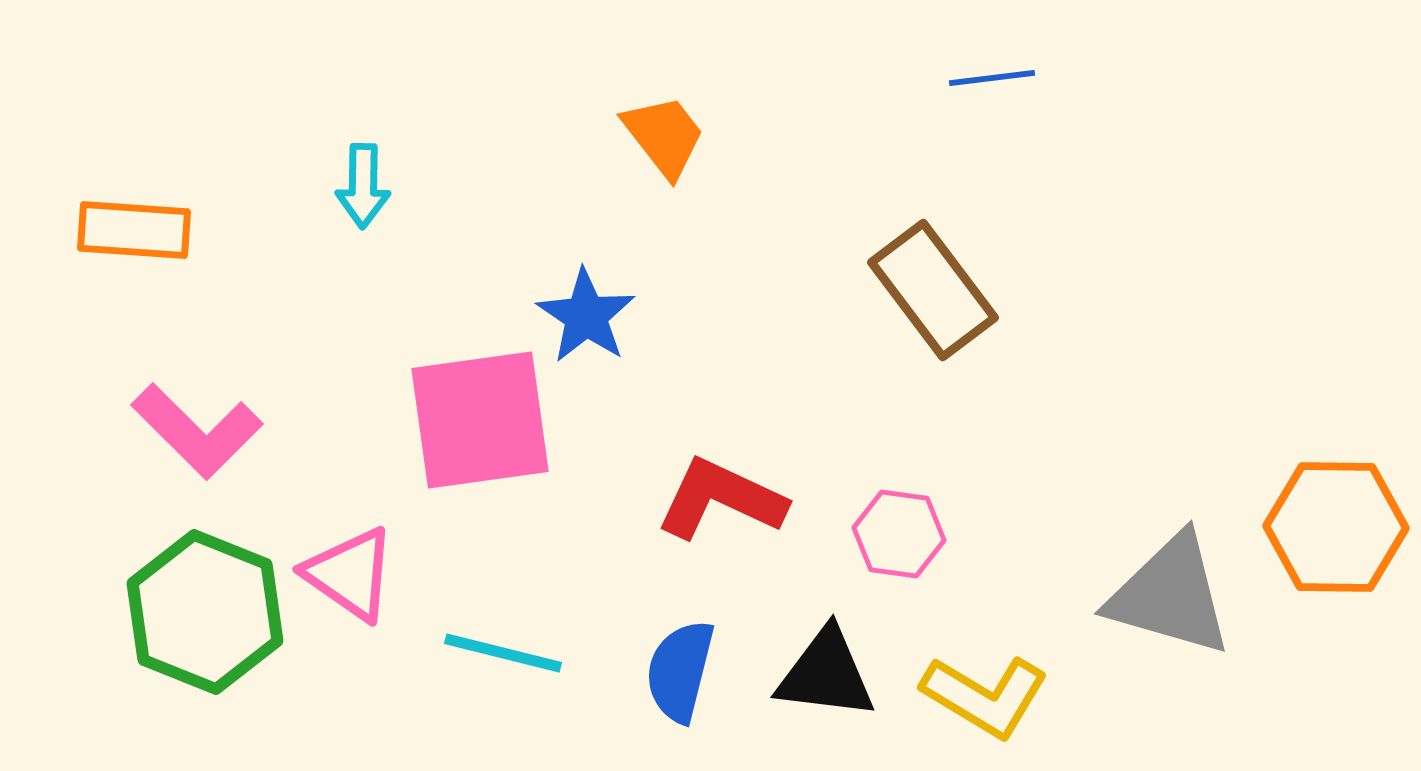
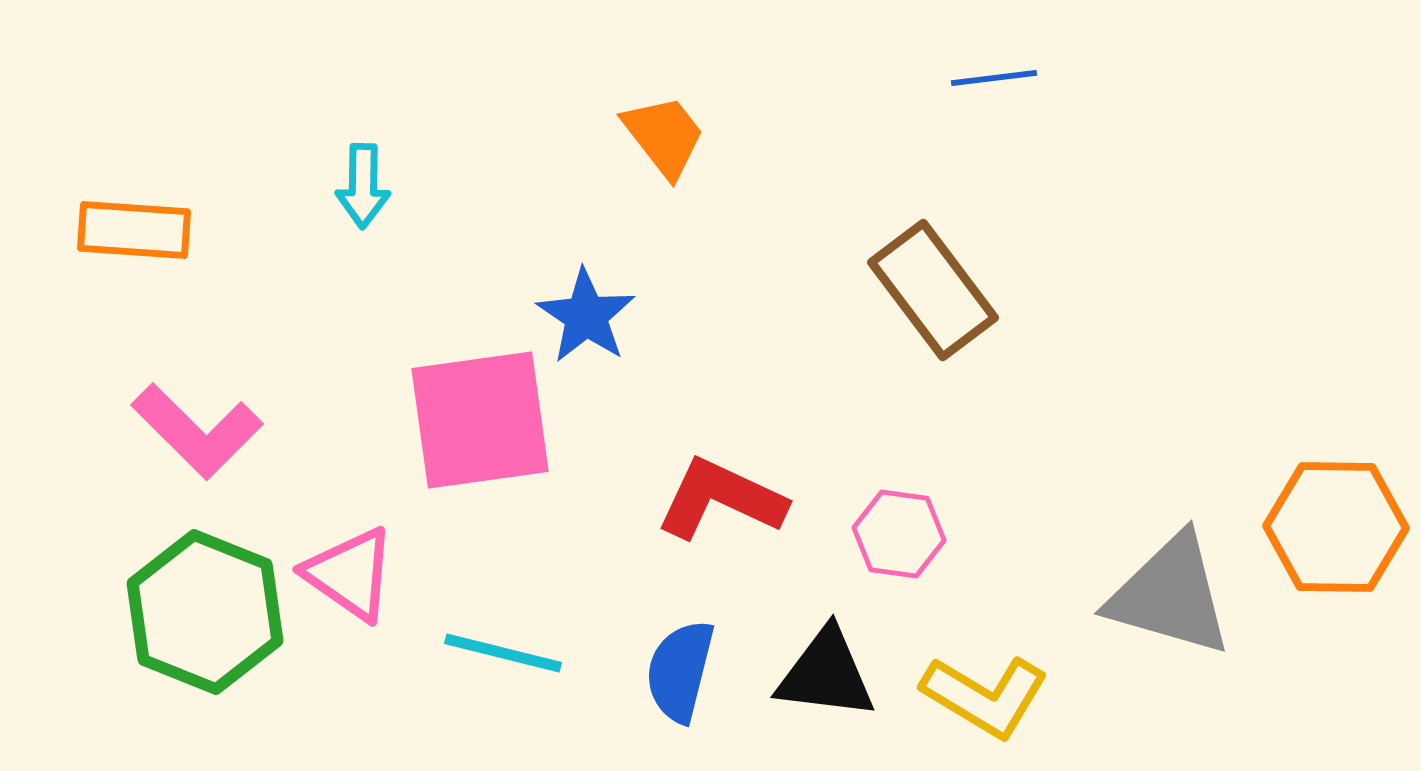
blue line: moved 2 px right
